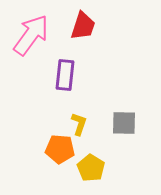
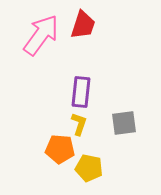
red trapezoid: moved 1 px up
pink arrow: moved 10 px right
purple rectangle: moved 16 px right, 17 px down
gray square: rotated 8 degrees counterclockwise
yellow pentagon: moved 2 px left; rotated 20 degrees counterclockwise
